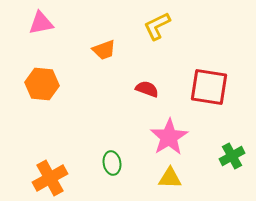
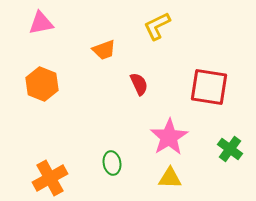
orange hexagon: rotated 16 degrees clockwise
red semicircle: moved 8 px left, 5 px up; rotated 45 degrees clockwise
green cross: moved 2 px left, 7 px up; rotated 25 degrees counterclockwise
